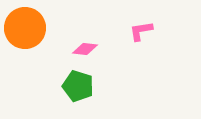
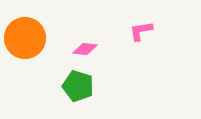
orange circle: moved 10 px down
